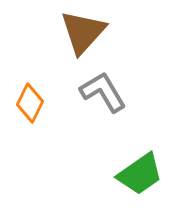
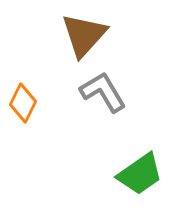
brown triangle: moved 1 px right, 3 px down
orange diamond: moved 7 px left
